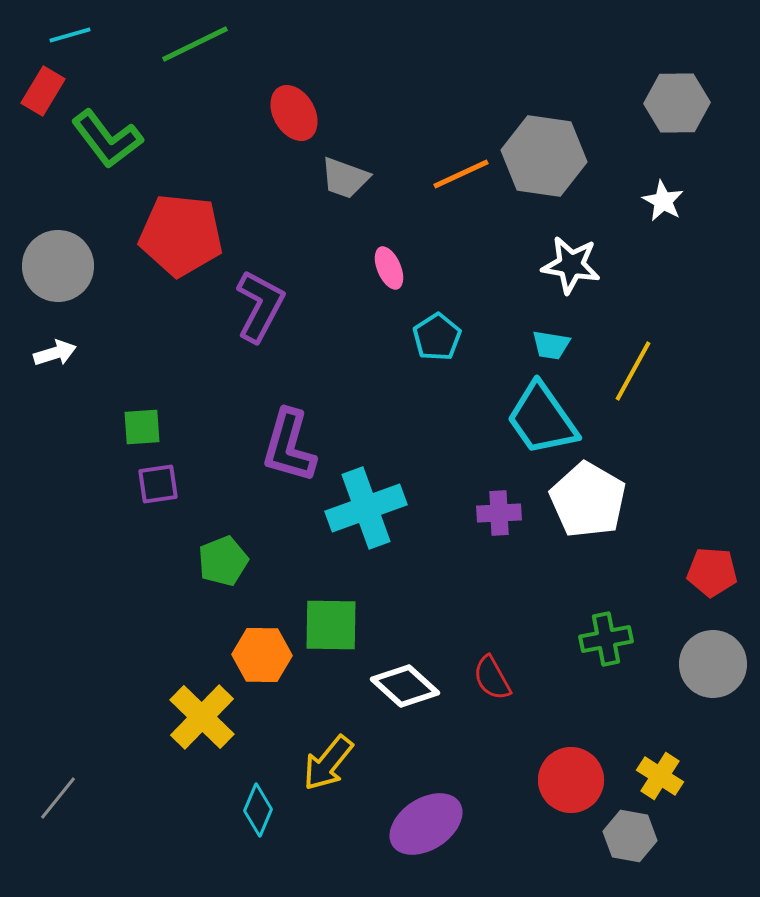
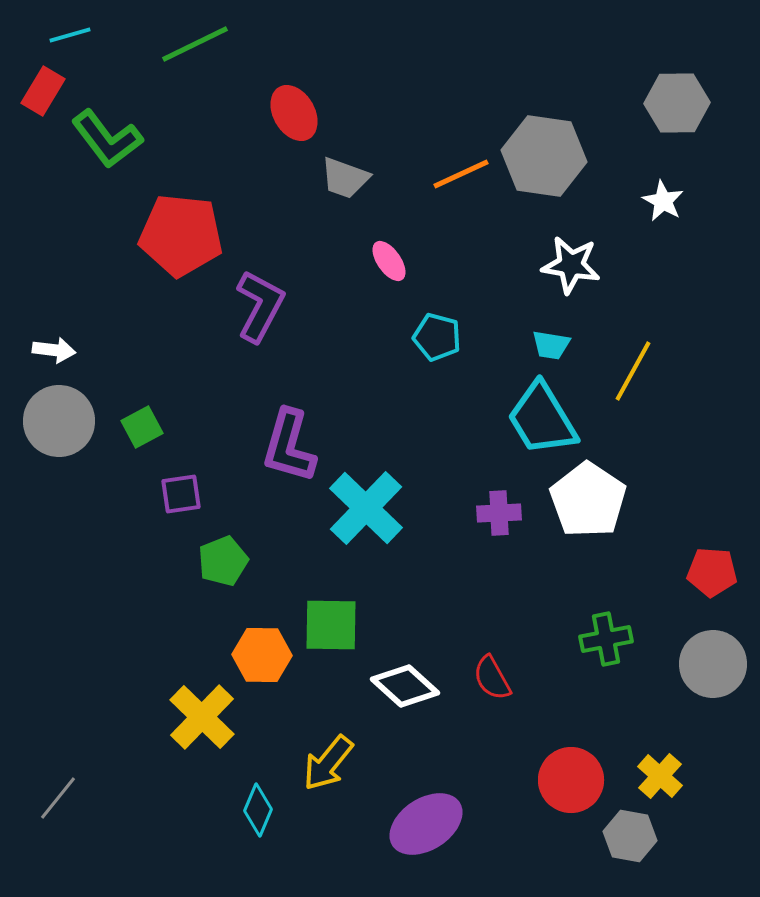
gray circle at (58, 266): moved 1 px right, 155 px down
pink ellipse at (389, 268): moved 7 px up; rotated 12 degrees counterclockwise
cyan pentagon at (437, 337): rotated 24 degrees counterclockwise
white arrow at (55, 353): moved 1 px left, 3 px up; rotated 24 degrees clockwise
cyan trapezoid at (542, 419): rotated 4 degrees clockwise
green square at (142, 427): rotated 24 degrees counterclockwise
purple square at (158, 484): moved 23 px right, 10 px down
white pentagon at (588, 500): rotated 4 degrees clockwise
cyan cross at (366, 508): rotated 26 degrees counterclockwise
yellow cross at (660, 776): rotated 9 degrees clockwise
